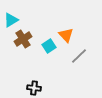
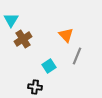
cyan triangle: rotated 28 degrees counterclockwise
cyan square: moved 20 px down
gray line: moved 2 px left; rotated 24 degrees counterclockwise
black cross: moved 1 px right, 1 px up
